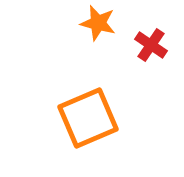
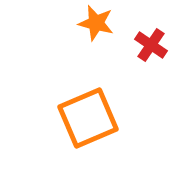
orange star: moved 2 px left
